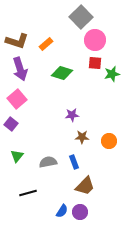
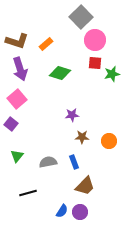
green diamond: moved 2 px left
